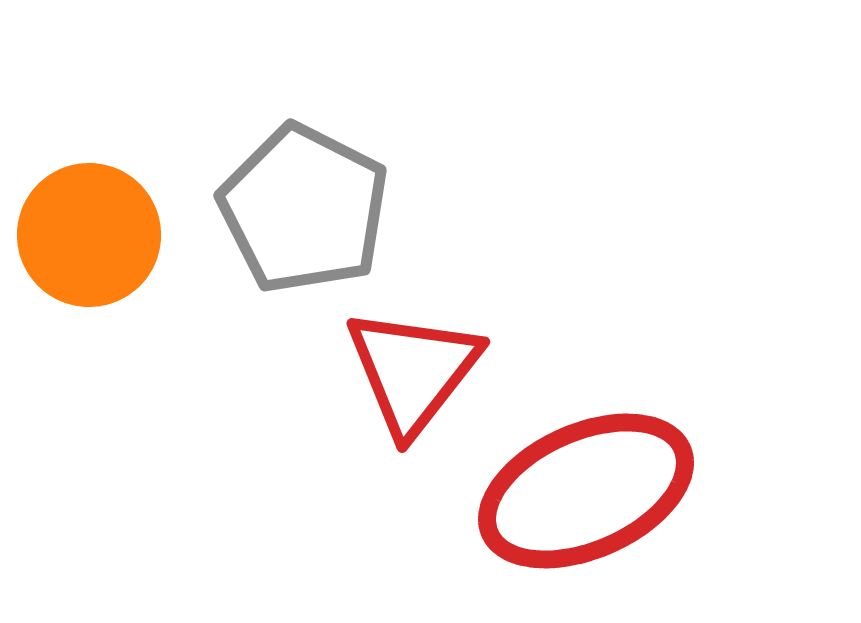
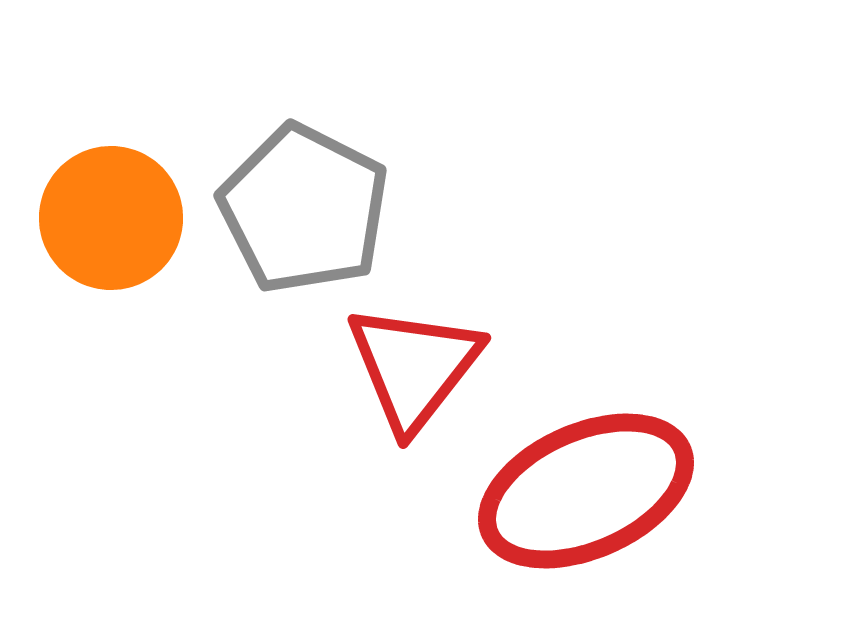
orange circle: moved 22 px right, 17 px up
red triangle: moved 1 px right, 4 px up
